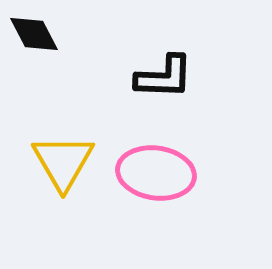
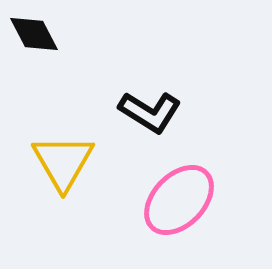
black L-shape: moved 14 px left, 35 px down; rotated 30 degrees clockwise
pink ellipse: moved 23 px right, 27 px down; rotated 54 degrees counterclockwise
